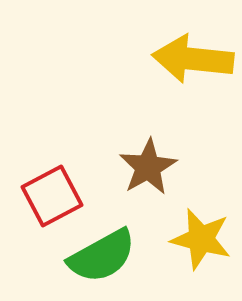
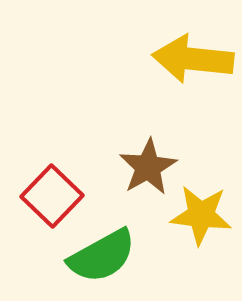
red square: rotated 18 degrees counterclockwise
yellow star: moved 24 px up; rotated 8 degrees counterclockwise
